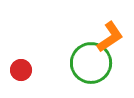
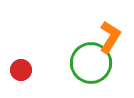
orange L-shape: rotated 24 degrees counterclockwise
